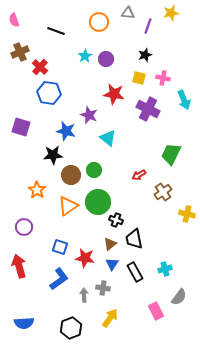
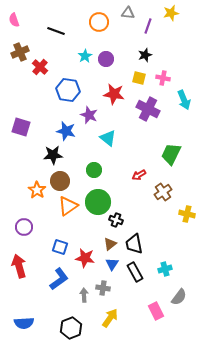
blue hexagon at (49, 93): moved 19 px right, 3 px up
brown circle at (71, 175): moved 11 px left, 6 px down
black trapezoid at (134, 239): moved 5 px down
